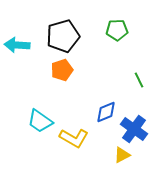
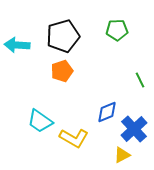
orange pentagon: moved 1 px down
green line: moved 1 px right
blue diamond: moved 1 px right
blue cross: rotated 12 degrees clockwise
